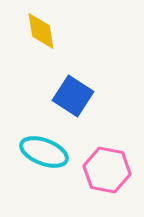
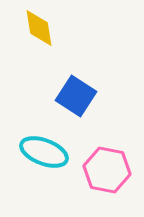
yellow diamond: moved 2 px left, 3 px up
blue square: moved 3 px right
